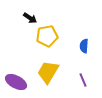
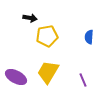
black arrow: rotated 24 degrees counterclockwise
blue semicircle: moved 5 px right, 9 px up
purple ellipse: moved 5 px up
